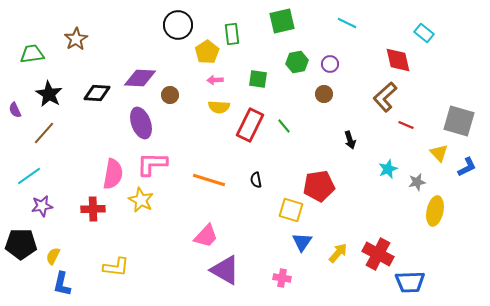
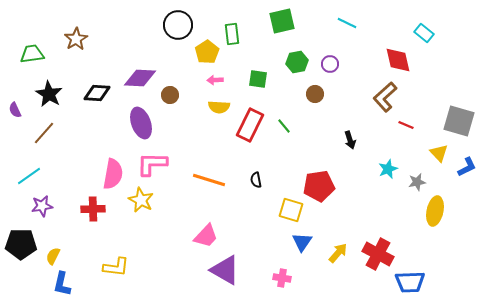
brown circle at (324, 94): moved 9 px left
